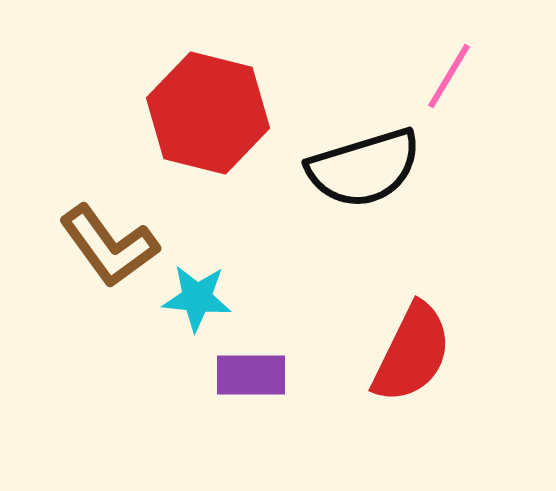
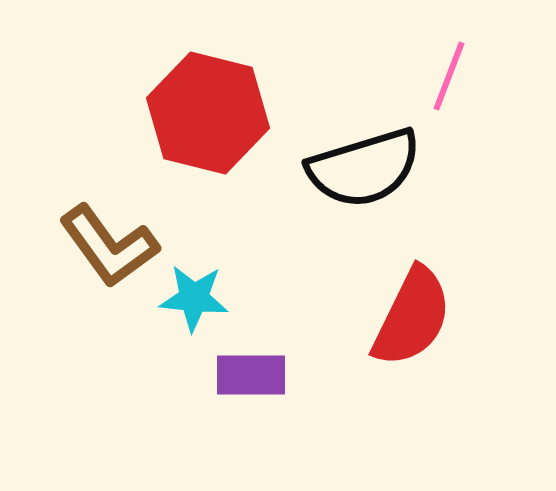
pink line: rotated 10 degrees counterclockwise
cyan star: moved 3 px left
red semicircle: moved 36 px up
